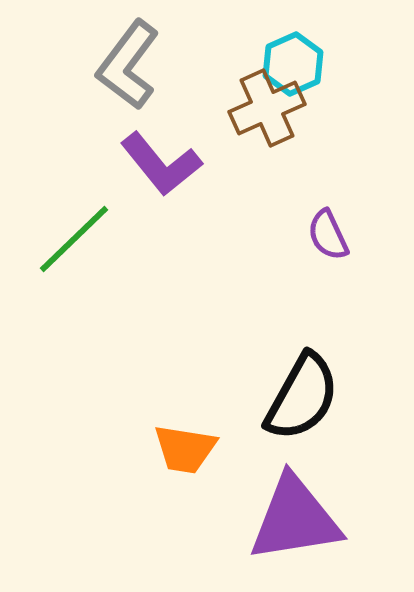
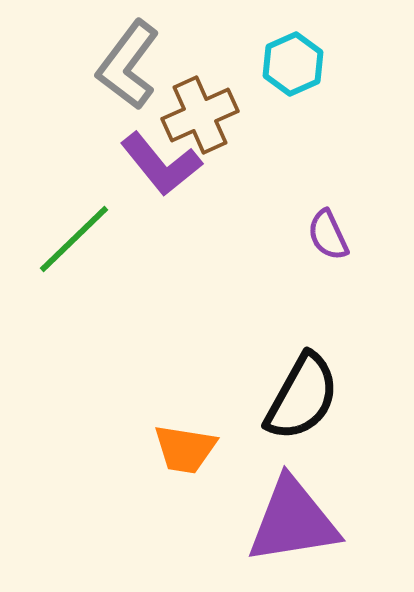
brown cross: moved 67 px left, 7 px down
purple triangle: moved 2 px left, 2 px down
